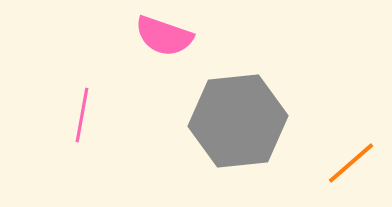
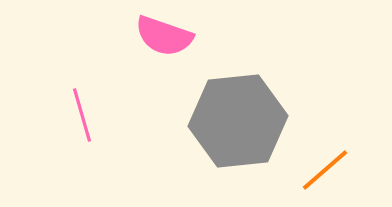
pink line: rotated 26 degrees counterclockwise
orange line: moved 26 px left, 7 px down
